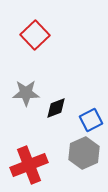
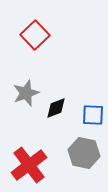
gray star: rotated 20 degrees counterclockwise
blue square: moved 2 px right, 5 px up; rotated 30 degrees clockwise
gray hexagon: rotated 24 degrees counterclockwise
red cross: rotated 15 degrees counterclockwise
